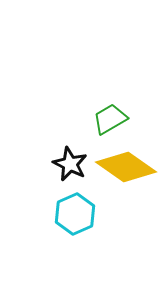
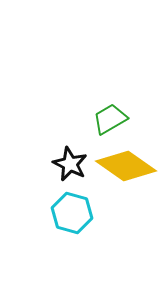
yellow diamond: moved 1 px up
cyan hexagon: moved 3 px left, 1 px up; rotated 21 degrees counterclockwise
